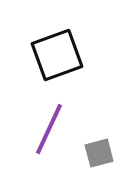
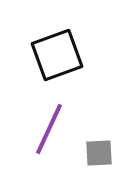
gray square: rotated 12 degrees clockwise
